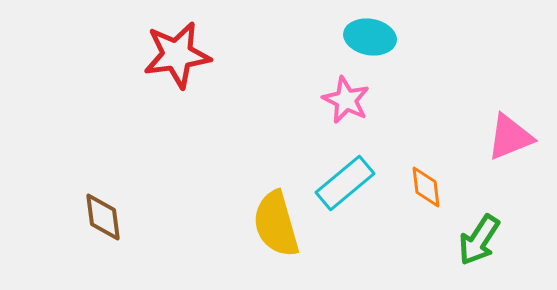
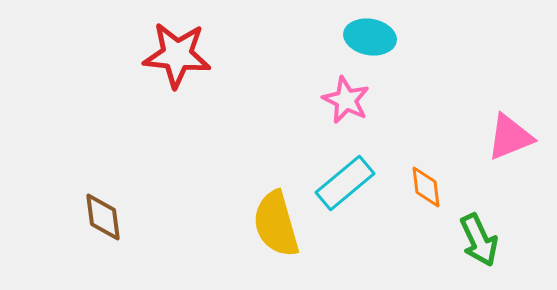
red star: rotated 14 degrees clockwise
green arrow: rotated 58 degrees counterclockwise
